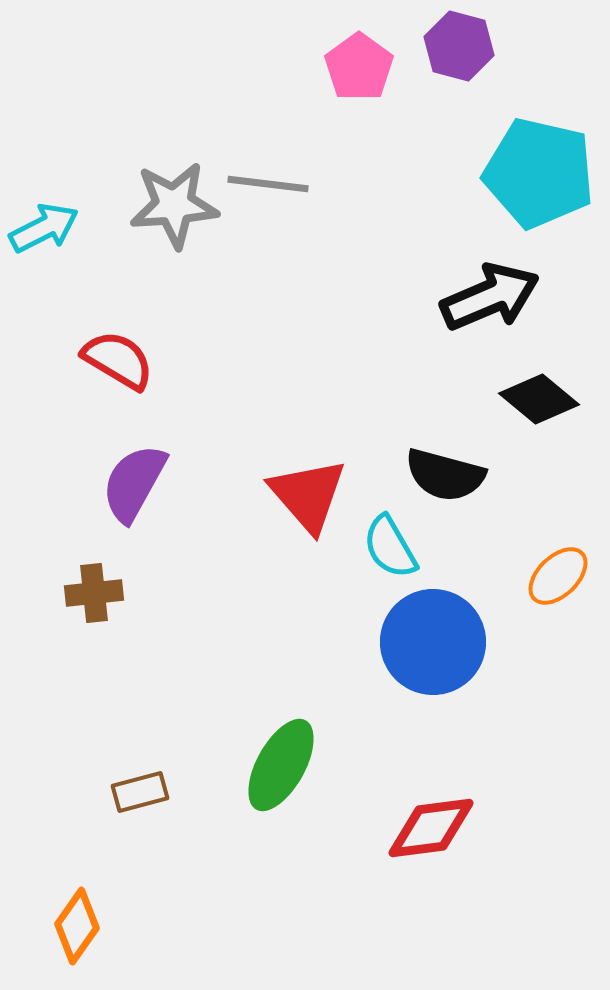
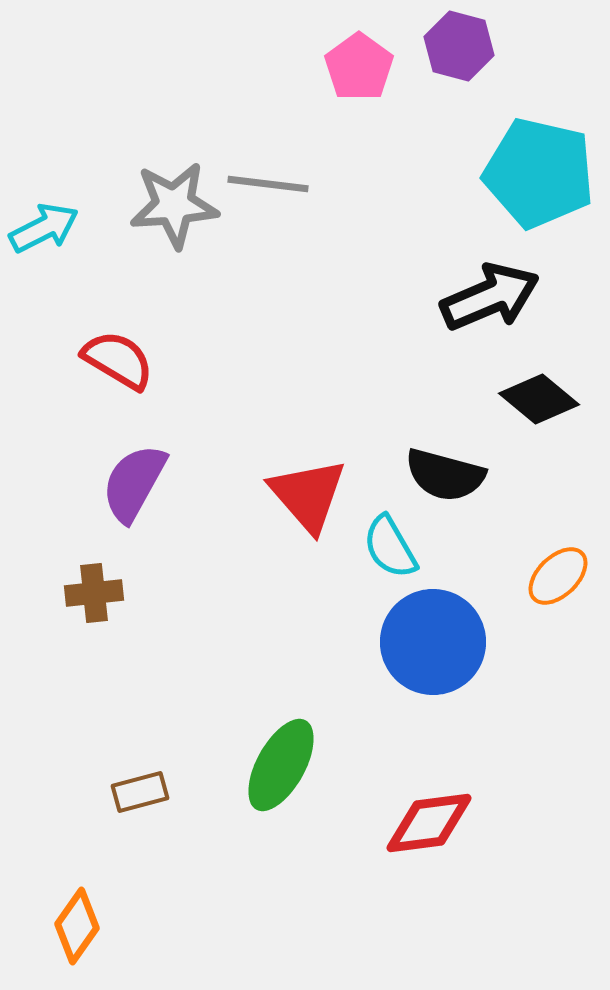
red diamond: moved 2 px left, 5 px up
